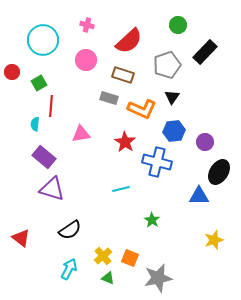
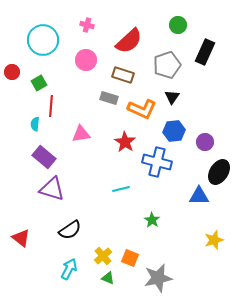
black rectangle: rotated 20 degrees counterclockwise
